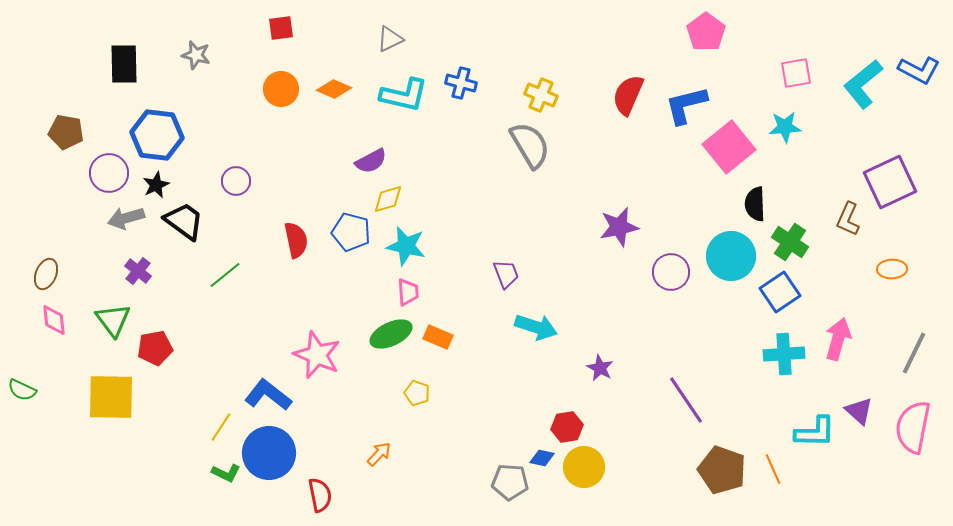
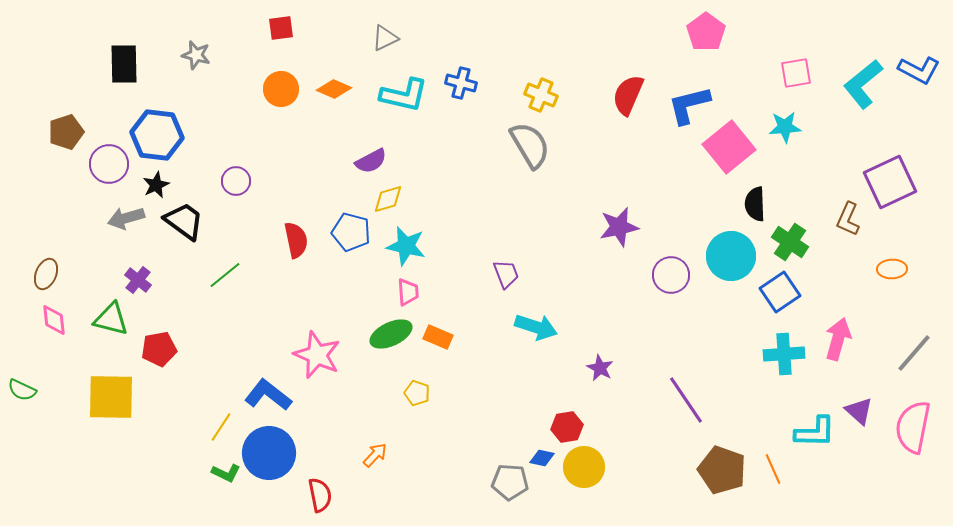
gray triangle at (390, 39): moved 5 px left, 1 px up
blue L-shape at (686, 105): moved 3 px right
brown pentagon at (66, 132): rotated 28 degrees counterclockwise
purple circle at (109, 173): moved 9 px up
purple cross at (138, 271): moved 9 px down
purple circle at (671, 272): moved 3 px down
green triangle at (113, 320): moved 2 px left, 1 px up; rotated 39 degrees counterclockwise
red pentagon at (155, 348): moved 4 px right, 1 px down
gray line at (914, 353): rotated 15 degrees clockwise
orange arrow at (379, 454): moved 4 px left, 1 px down
